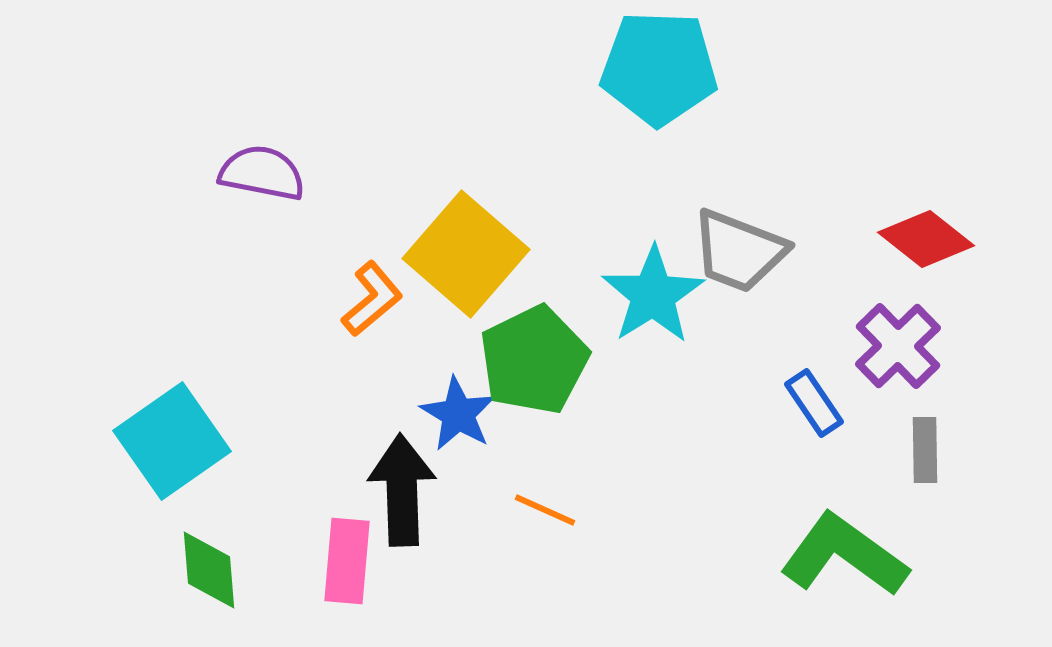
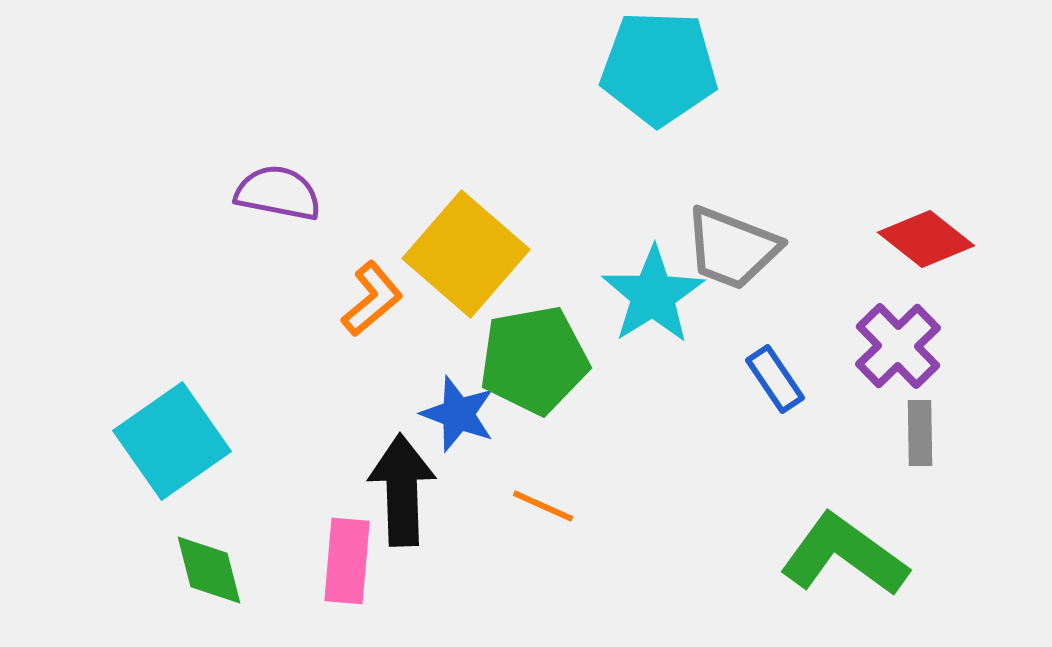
purple semicircle: moved 16 px right, 20 px down
gray trapezoid: moved 7 px left, 3 px up
green pentagon: rotated 16 degrees clockwise
blue rectangle: moved 39 px left, 24 px up
blue star: rotated 10 degrees counterclockwise
gray rectangle: moved 5 px left, 17 px up
orange line: moved 2 px left, 4 px up
green diamond: rotated 10 degrees counterclockwise
